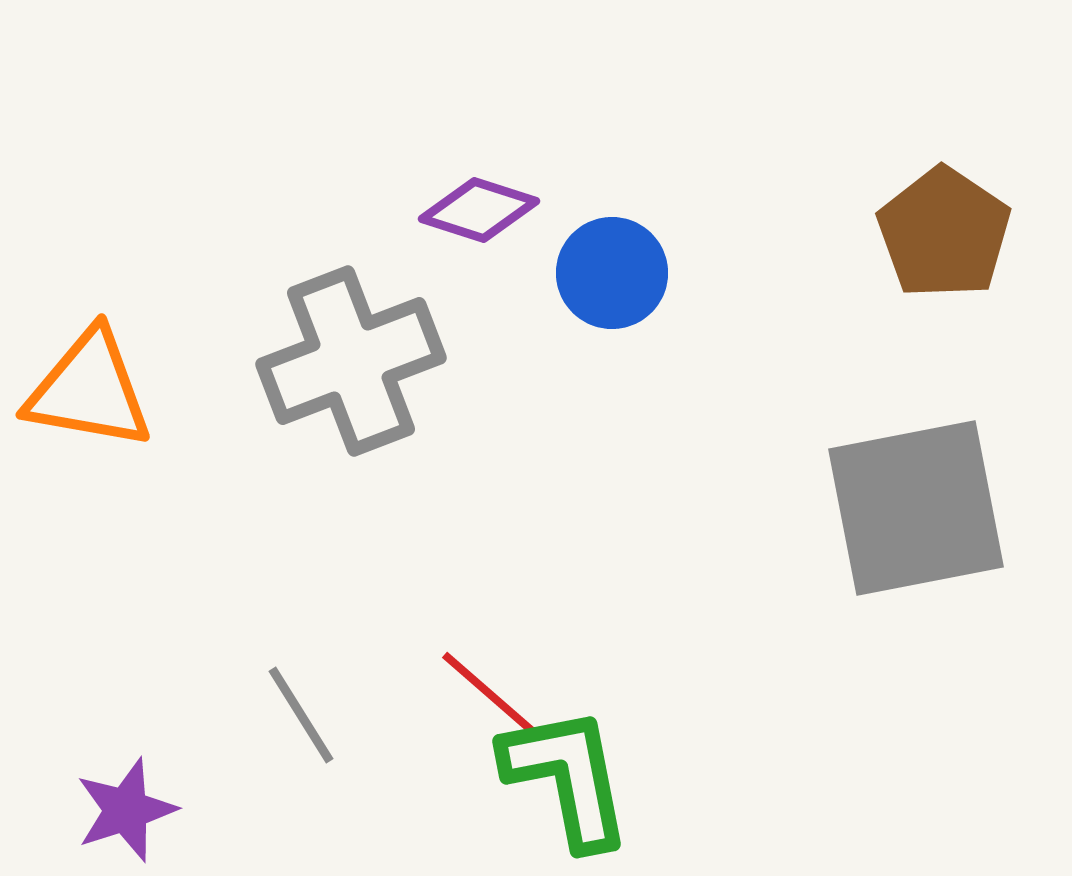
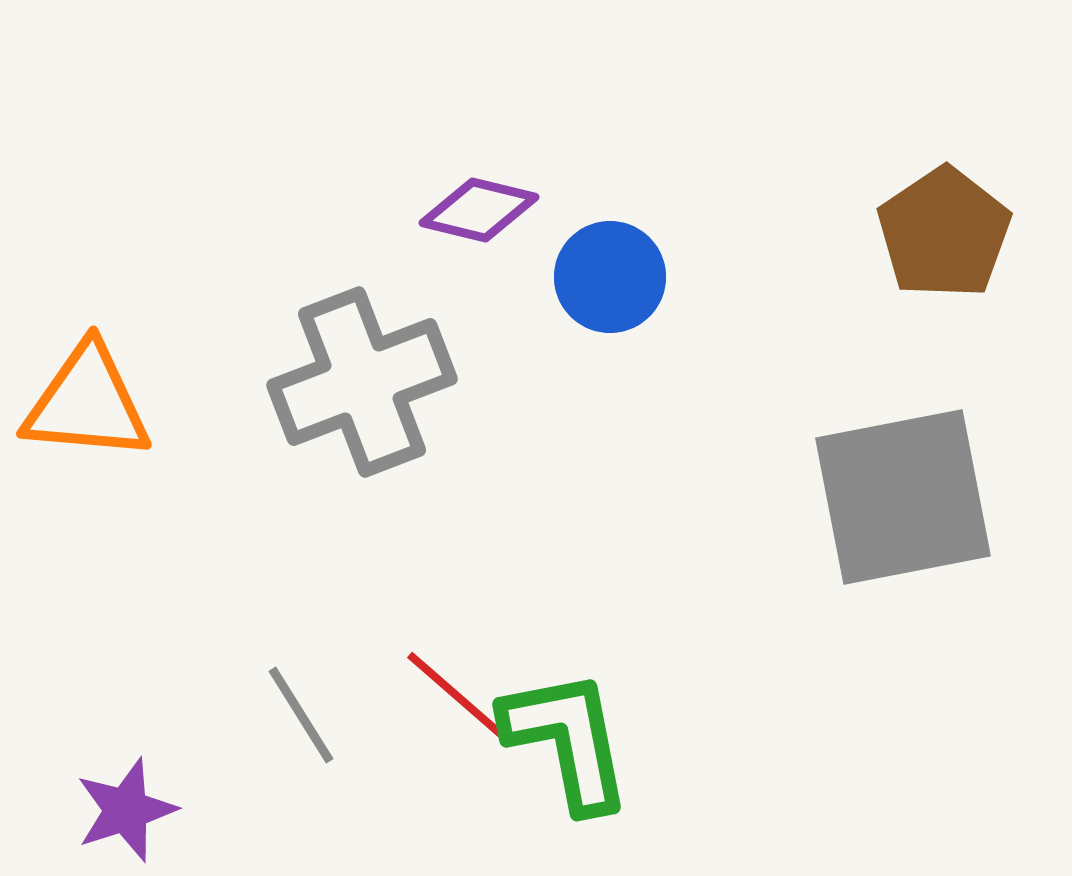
purple diamond: rotated 4 degrees counterclockwise
brown pentagon: rotated 4 degrees clockwise
blue circle: moved 2 px left, 4 px down
gray cross: moved 11 px right, 21 px down
orange triangle: moved 2 px left, 13 px down; rotated 5 degrees counterclockwise
gray square: moved 13 px left, 11 px up
red line: moved 35 px left
green L-shape: moved 37 px up
